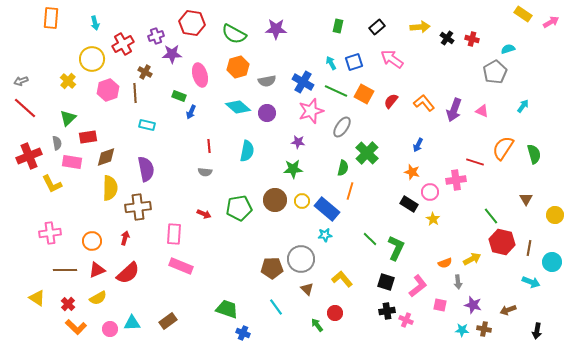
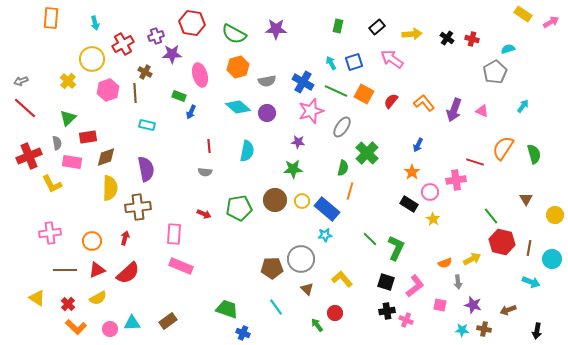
yellow arrow at (420, 27): moved 8 px left, 7 px down
orange star at (412, 172): rotated 21 degrees clockwise
cyan circle at (552, 262): moved 3 px up
pink L-shape at (418, 286): moved 3 px left
